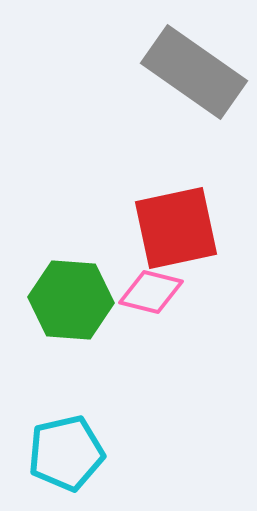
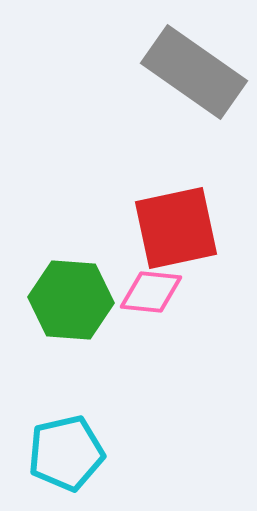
pink diamond: rotated 8 degrees counterclockwise
